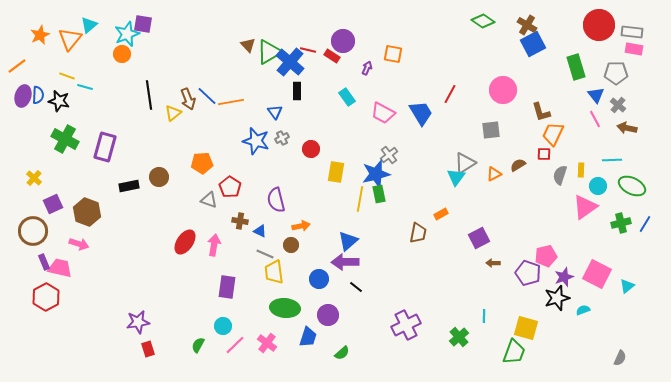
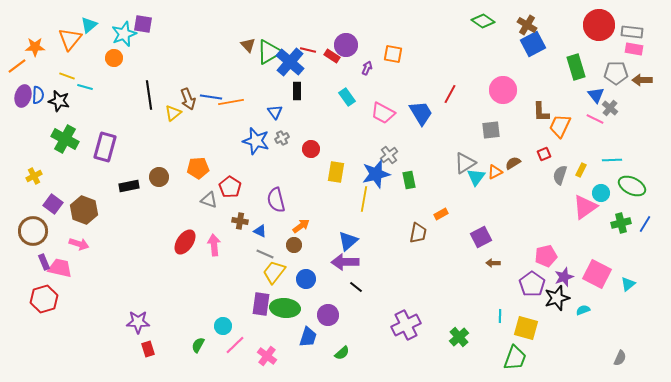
cyan star at (127, 34): moved 3 px left
orange star at (40, 35): moved 5 px left, 12 px down; rotated 24 degrees clockwise
purple circle at (343, 41): moved 3 px right, 4 px down
orange circle at (122, 54): moved 8 px left, 4 px down
blue line at (207, 96): moved 4 px right, 1 px down; rotated 35 degrees counterclockwise
gray cross at (618, 105): moved 8 px left, 3 px down
brown L-shape at (541, 112): rotated 15 degrees clockwise
pink line at (595, 119): rotated 36 degrees counterclockwise
brown arrow at (627, 128): moved 15 px right, 48 px up; rotated 12 degrees counterclockwise
orange trapezoid at (553, 134): moved 7 px right, 8 px up
red square at (544, 154): rotated 24 degrees counterclockwise
orange pentagon at (202, 163): moved 4 px left, 5 px down
brown semicircle at (518, 165): moved 5 px left, 2 px up
yellow rectangle at (581, 170): rotated 24 degrees clockwise
orange triangle at (494, 174): moved 1 px right, 2 px up
cyan triangle at (456, 177): moved 20 px right
yellow cross at (34, 178): moved 2 px up; rotated 21 degrees clockwise
cyan circle at (598, 186): moved 3 px right, 7 px down
green rectangle at (379, 194): moved 30 px right, 14 px up
yellow line at (360, 199): moved 4 px right
purple square at (53, 204): rotated 30 degrees counterclockwise
brown hexagon at (87, 212): moved 3 px left, 2 px up
orange arrow at (301, 226): rotated 24 degrees counterclockwise
purple square at (479, 238): moved 2 px right, 1 px up
pink arrow at (214, 245): rotated 15 degrees counterclockwise
brown circle at (291, 245): moved 3 px right
yellow trapezoid at (274, 272): rotated 45 degrees clockwise
purple pentagon at (528, 273): moved 4 px right, 11 px down; rotated 15 degrees clockwise
blue circle at (319, 279): moved 13 px left
cyan triangle at (627, 286): moved 1 px right, 2 px up
purple rectangle at (227, 287): moved 34 px right, 17 px down
red hexagon at (46, 297): moved 2 px left, 2 px down; rotated 12 degrees clockwise
cyan line at (484, 316): moved 16 px right
purple star at (138, 322): rotated 10 degrees clockwise
pink cross at (267, 343): moved 13 px down
green trapezoid at (514, 352): moved 1 px right, 6 px down
